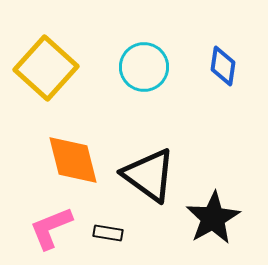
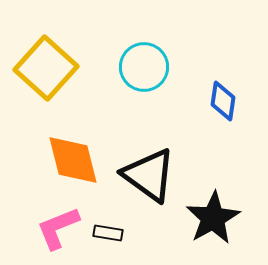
blue diamond: moved 35 px down
pink L-shape: moved 7 px right
